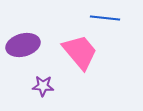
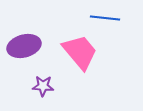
purple ellipse: moved 1 px right, 1 px down
